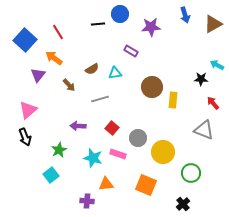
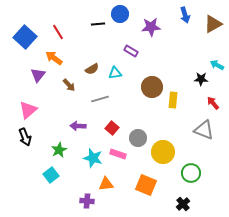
blue square: moved 3 px up
